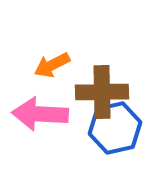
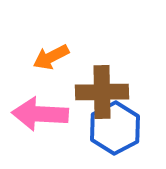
orange arrow: moved 1 px left, 8 px up
blue hexagon: rotated 15 degrees counterclockwise
